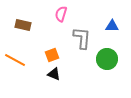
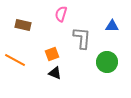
orange square: moved 1 px up
green circle: moved 3 px down
black triangle: moved 1 px right, 1 px up
